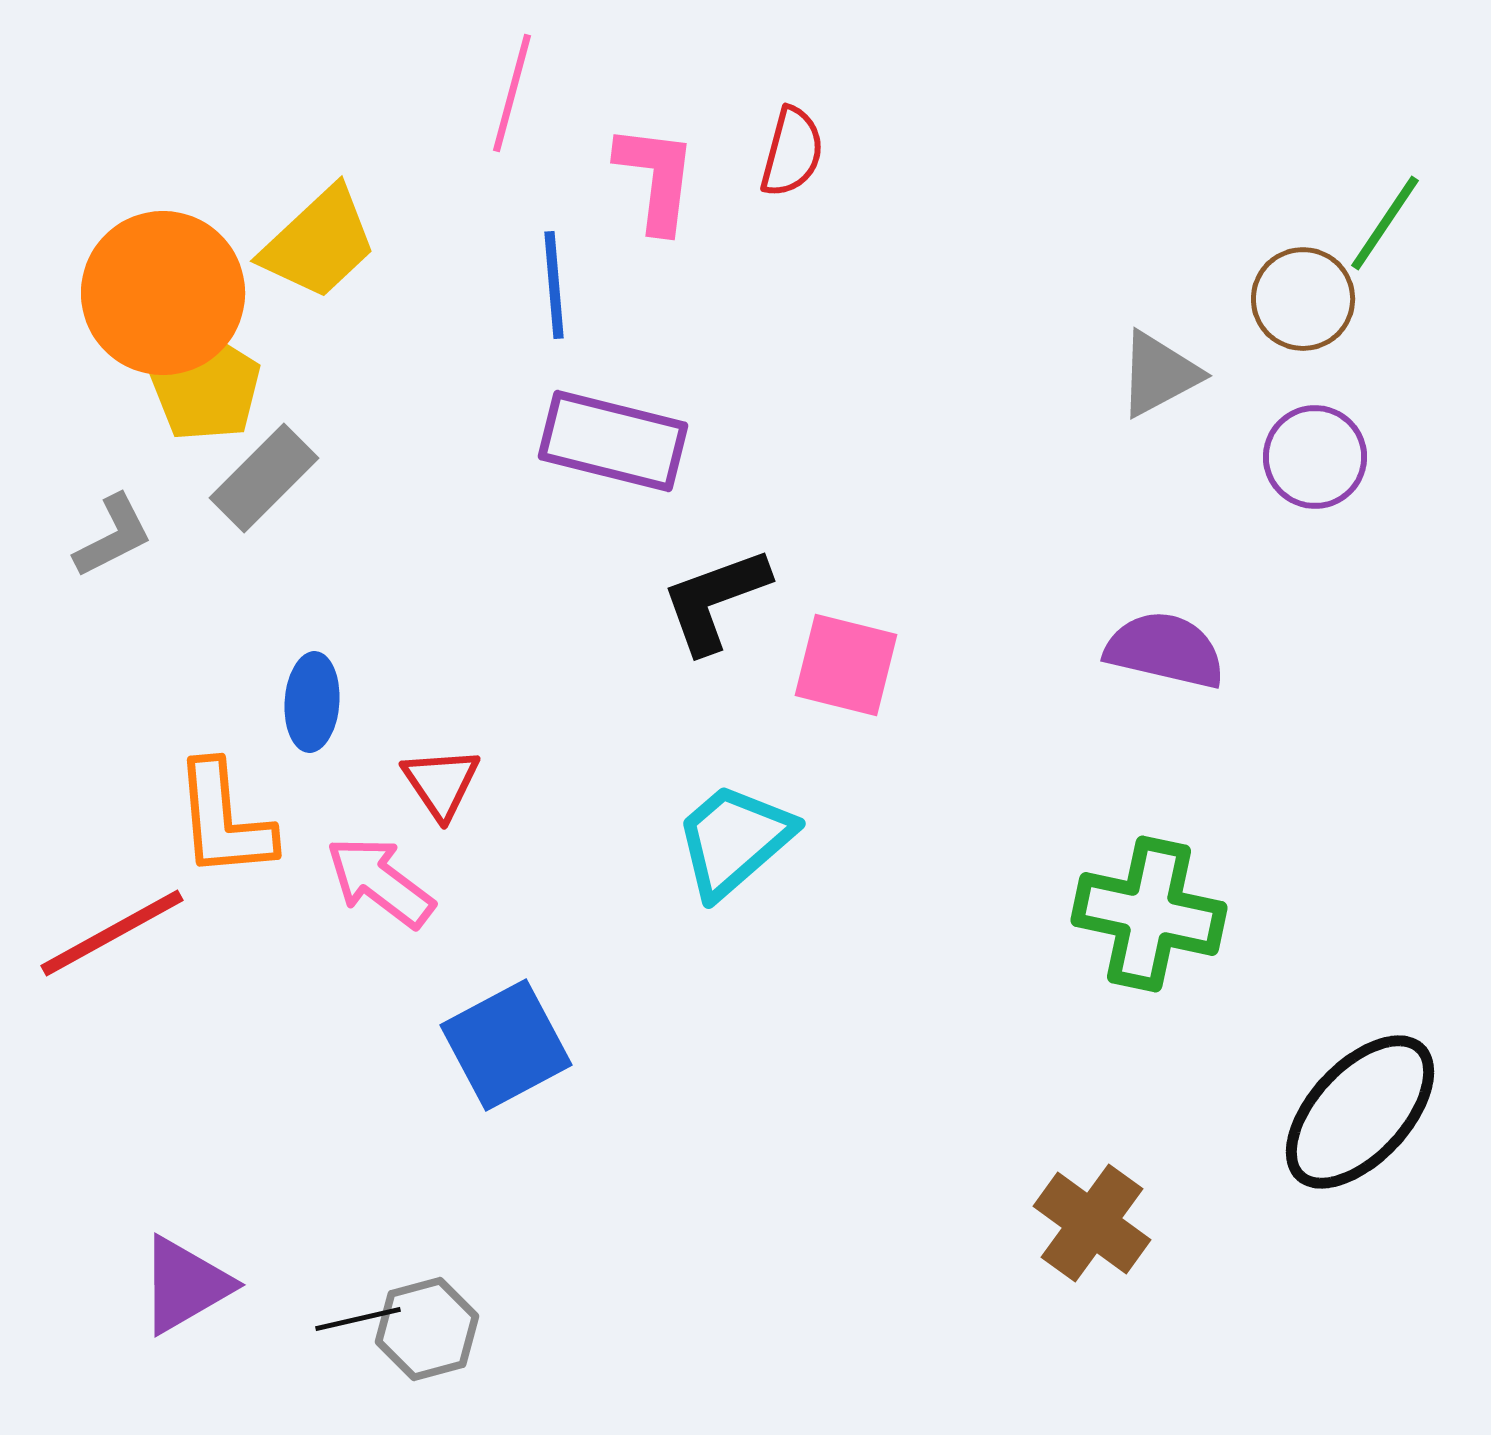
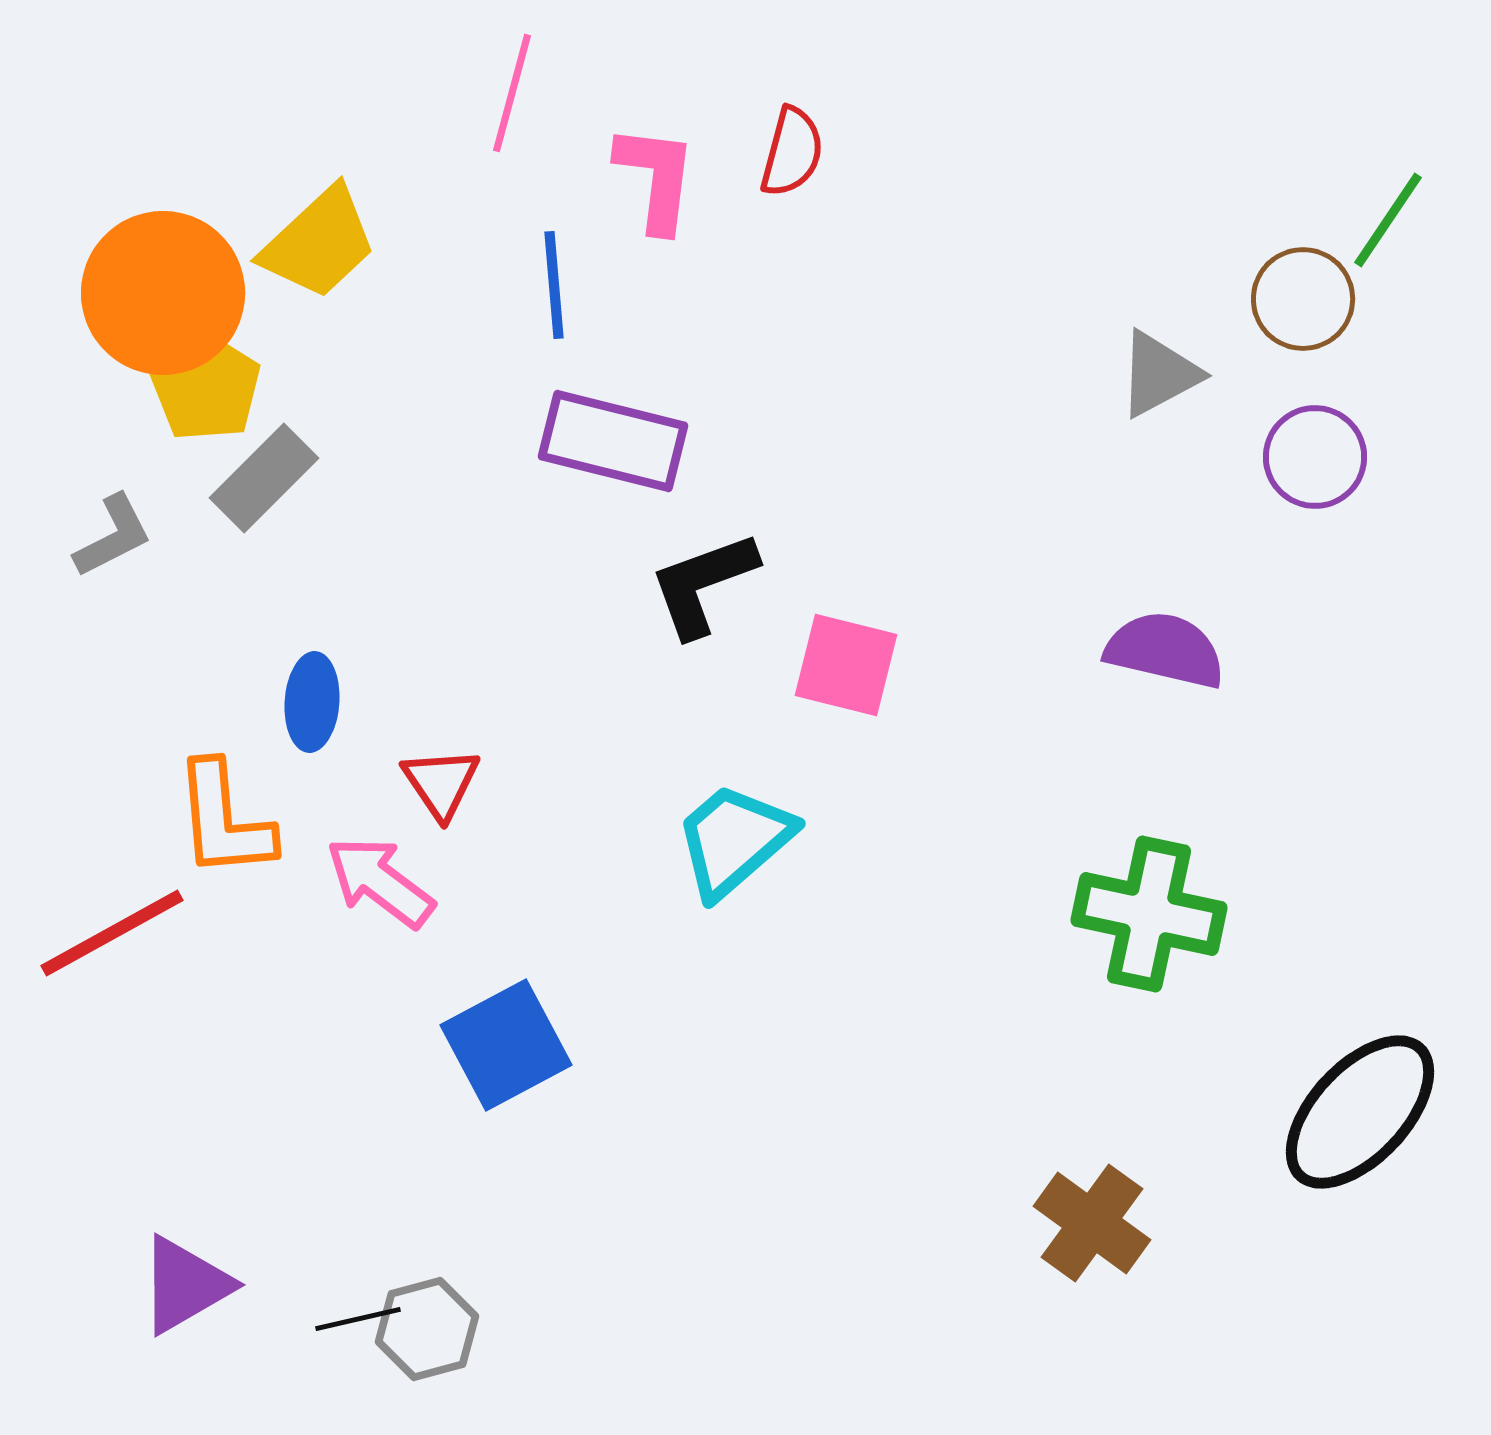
green line: moved 3 px right, 3 px up
black L-shape: moved 12 px left, 16 px up
